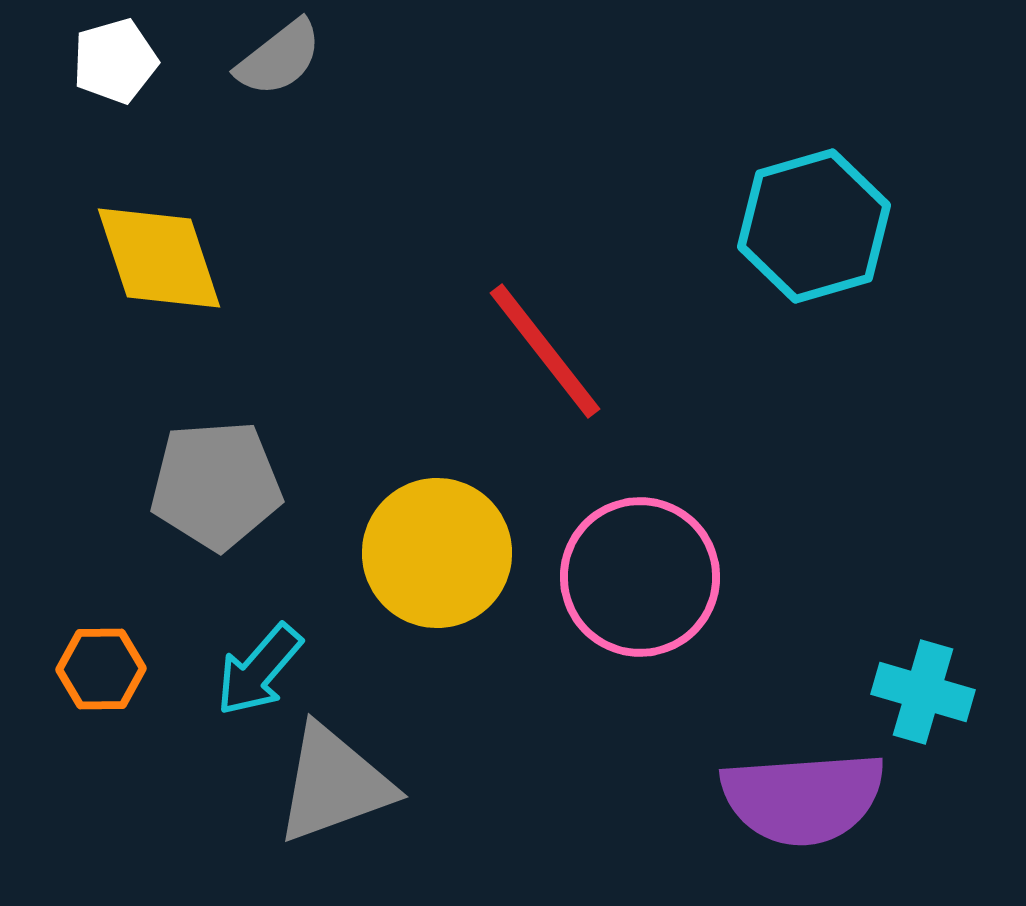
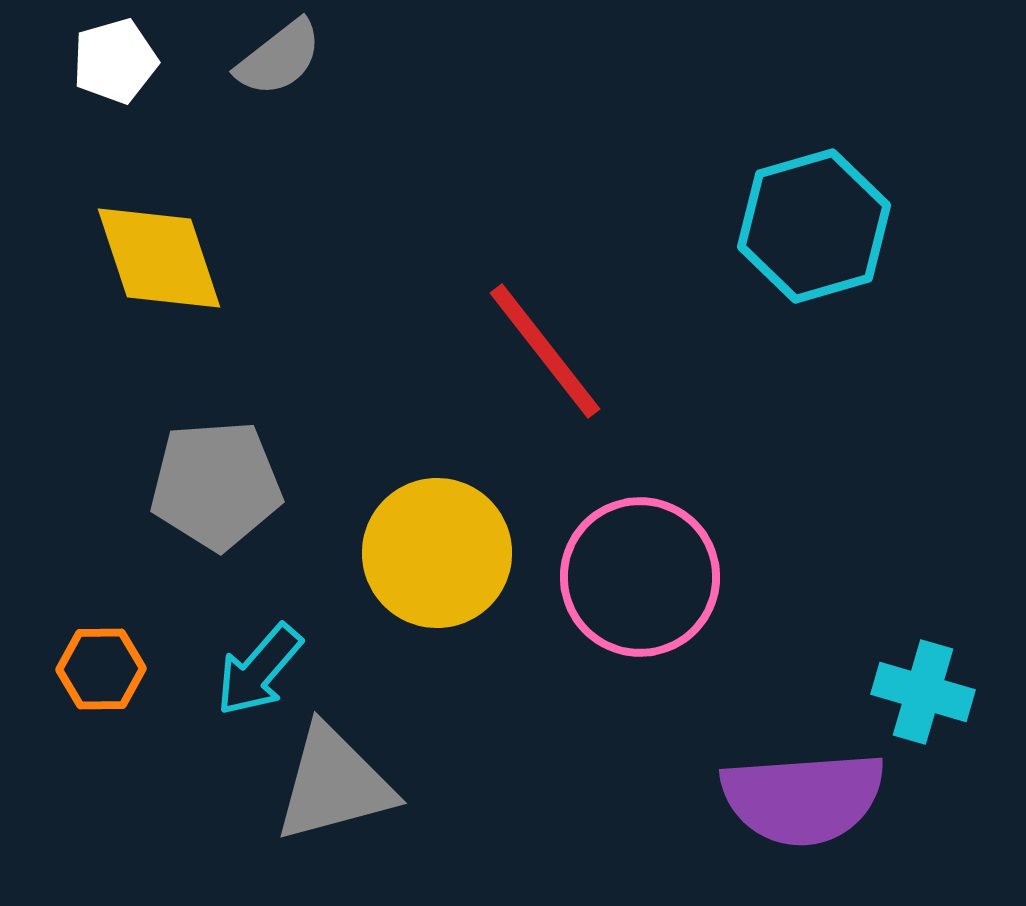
gray triangle: rotated 5 degrees clockwise
